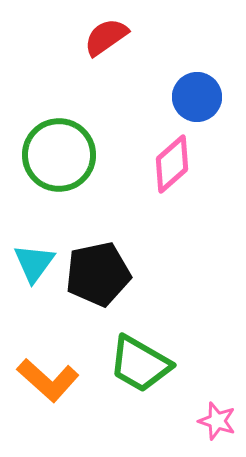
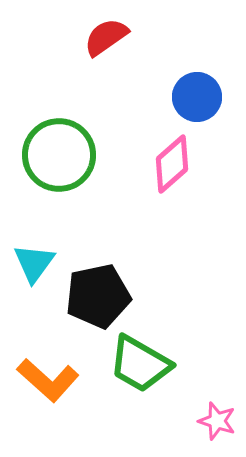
black pentagon: moved 22 px down
